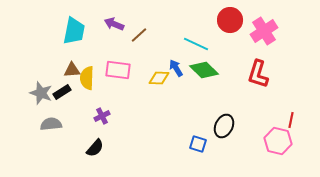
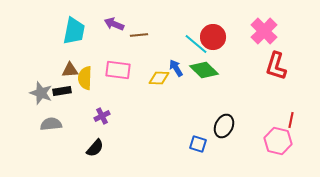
red circle: moved 17 px left, 17 px down
pink cross: rotated 12 degrees counterclockwise
brown line: rotated 36 degrees clockwise
cyan line: rotated 15 degrees clockwise
brown triangle: moved 2 px left
red L-shape: moved 18 px right, 8 px up
yellow semicircle: moved 2 px left
black rectangle: moved 1 px up; rotated 24 degrees clockwise
